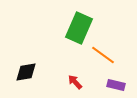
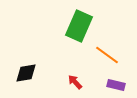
green rectangle: moved 2 px up
orange line: moved 4 px right
black diamond: moved 1 px down
